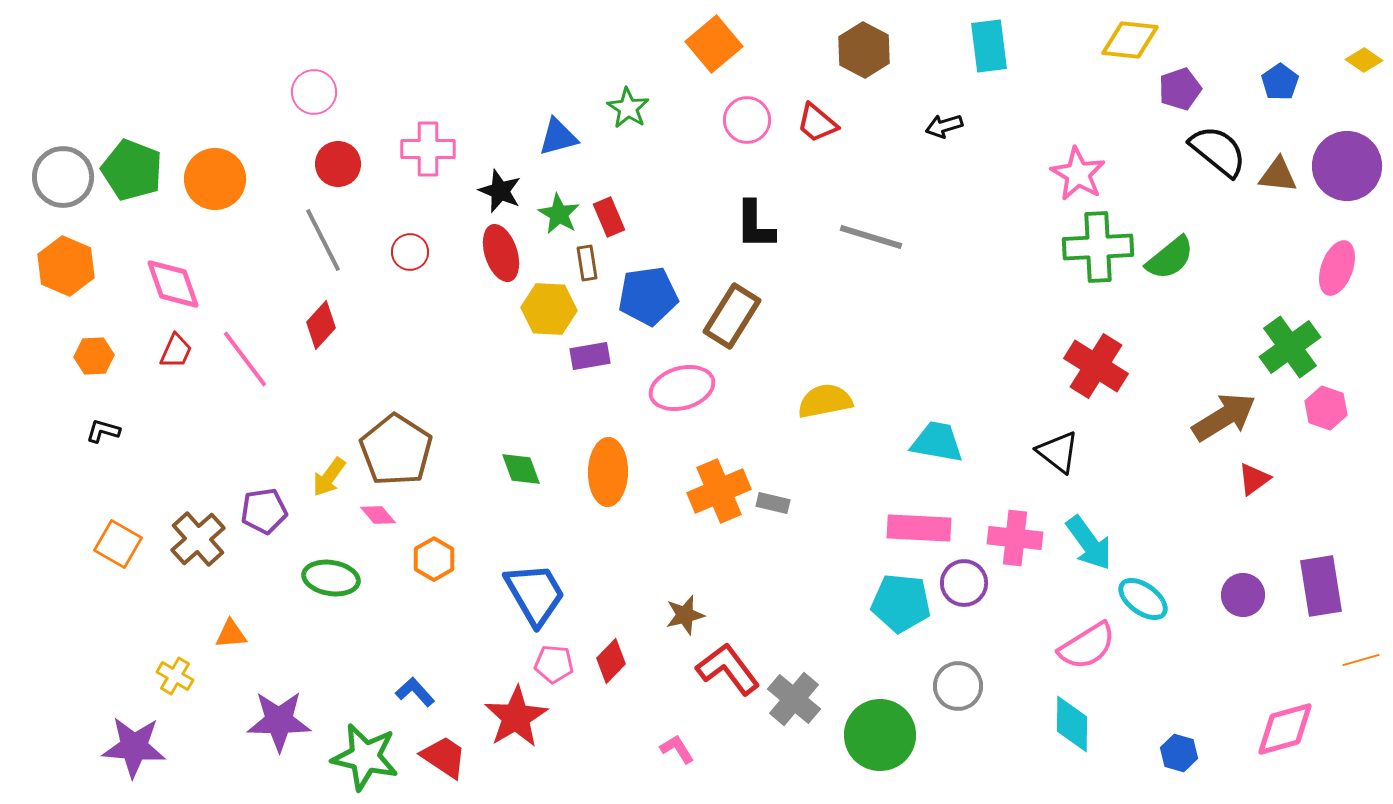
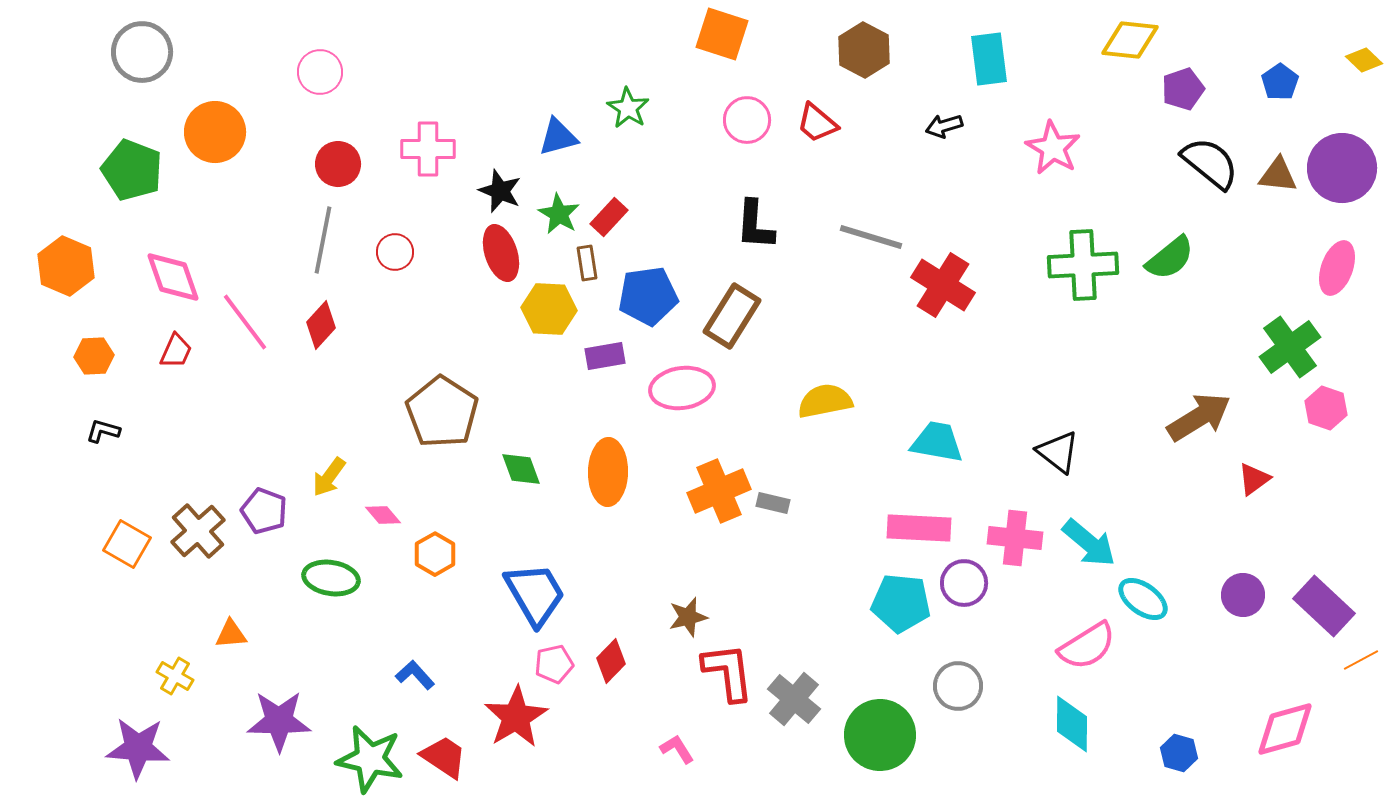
orange square at (714, 44): moved 8 px right, 10 px up; rotated 32 degrees counterclockwise
cyan rectangle at (989, 46): moved 13 px down
yellow diamond at (1364, 60): rotated 9 degrees clockwise
purple pentagon at (1180, 89): moved 3 px right
pink circle at (314, 92): moved 6 px right, 20 px up
black semicircle at (1218, 151): moved 8 px left, 12 px down
purple circle at (1347, 166): moved 5 px left, 2 px down
pink star at (1078, 174): moved 25 px left, 26 px up
gray circle at (63, 177): moved 79 px right, 125 px up
orange circle at (215, 179): moved 47 px up
red rectangle at (609, 217): rotated 66 degrees clockwise
black L-shape at (755, 225): rotated 4 degrees clockwise
gray line at (323, 240): rotated 38 degrees clockwise
green cross at (1098, 247): moved 15 px left, 18 px down
red circle at (410, 252): moved 15 px left
pink diamond at (173, 284): moved 7 px up
purple rectangle at (590, 356): moved 15 px right
pink line at (245, 359): moved 37 px up
red cross at (1096, 366): moved 153 px left, 81 px up
pink ellipse at (682, 388): rotated 8 degrees clockwise
brown arrow at (1224, 417): moved 25 px left
brown pentagon at (396, 450): moved 46 px right, 38 px up
purple pentagon at (264, 511): rotated 30 degrees clockwise
pink diamond at (378, 515): moved 5 px right
brown cross at (198, 539): moved 8 px up
cyan arrow at (1089, 543): rotated 14 degrees counterclockwise
orange square at (118, 544): moved 9 px right
orange hexagon at (434, 559): moved 1 px right, 5 px up
purple rectangle at (1321, 586): moved 3 px right, 20 px down; rotated 38 degrees counterclockwise
brown star at (685, 615): moved 3 px right, 2 px down
orange line at (1361, 660): rotated 12 degrees counterclockwise
pink pentagon at (554, 664): rotated 18 degrees counterclockwise
red L-shape at (728, 669): moved 3 px down; rotated 30 degrees clockwise
blue L-shape at (415, 692): moved 17 px up
purple star at (134, 747): moved 4 px right, 1 px down
green star at (365, 757): moved 5 px right, 2 px down
